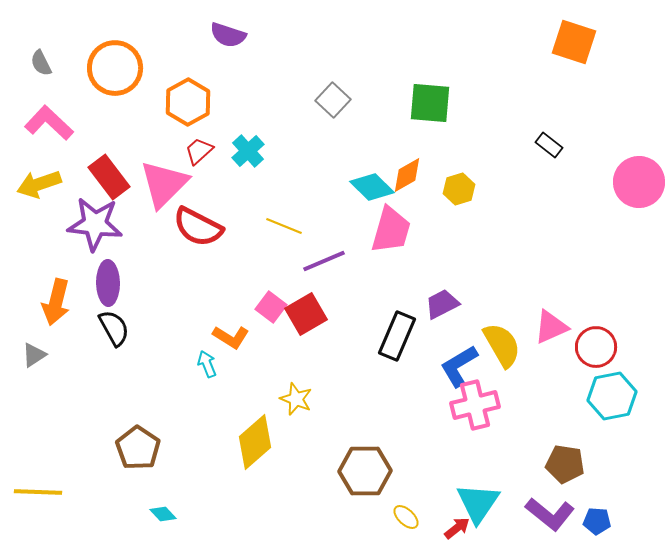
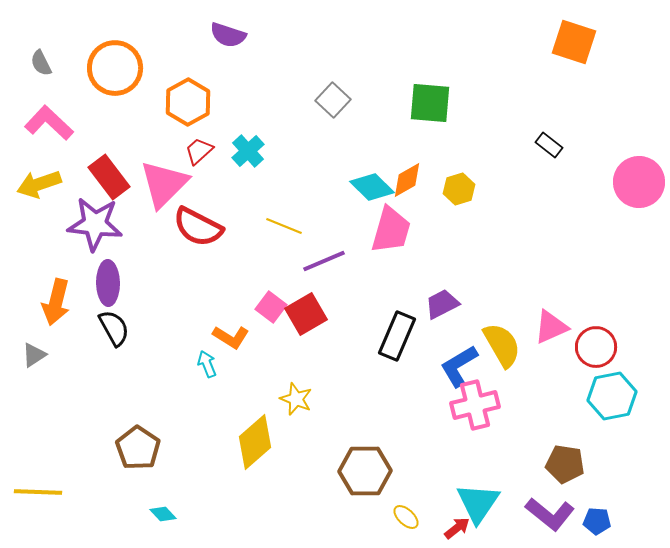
orange diamond at (407, 175): moved 5 px down
